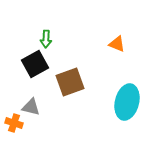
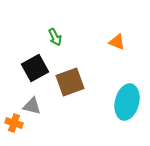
green arrow: moved 9 px right, 2 px up; rotated 30 degrees counterclockwise
orange triangle: moved 2 px up
black square: moved 4 px down
gray triangle: moved 1 px right, 1 px up
